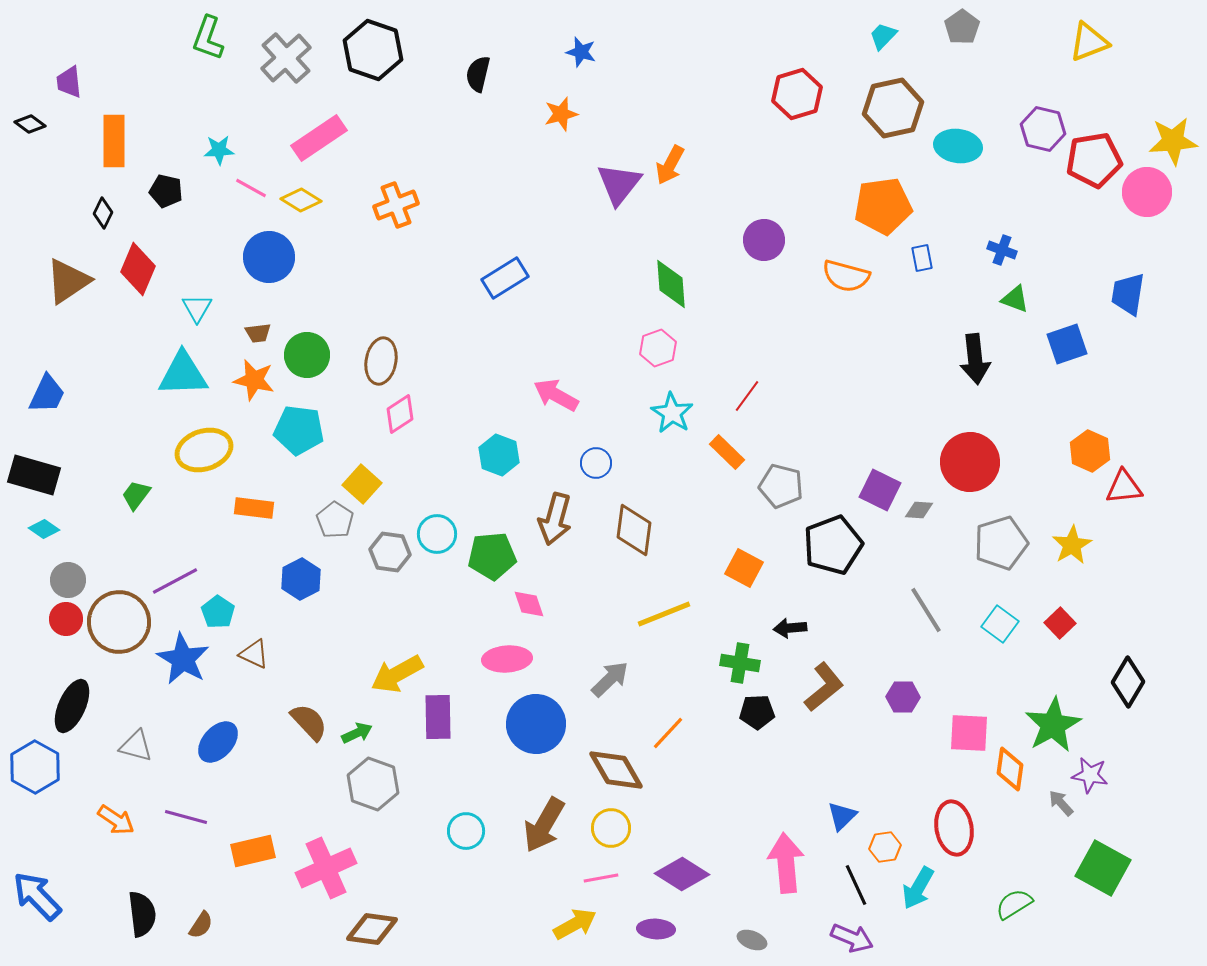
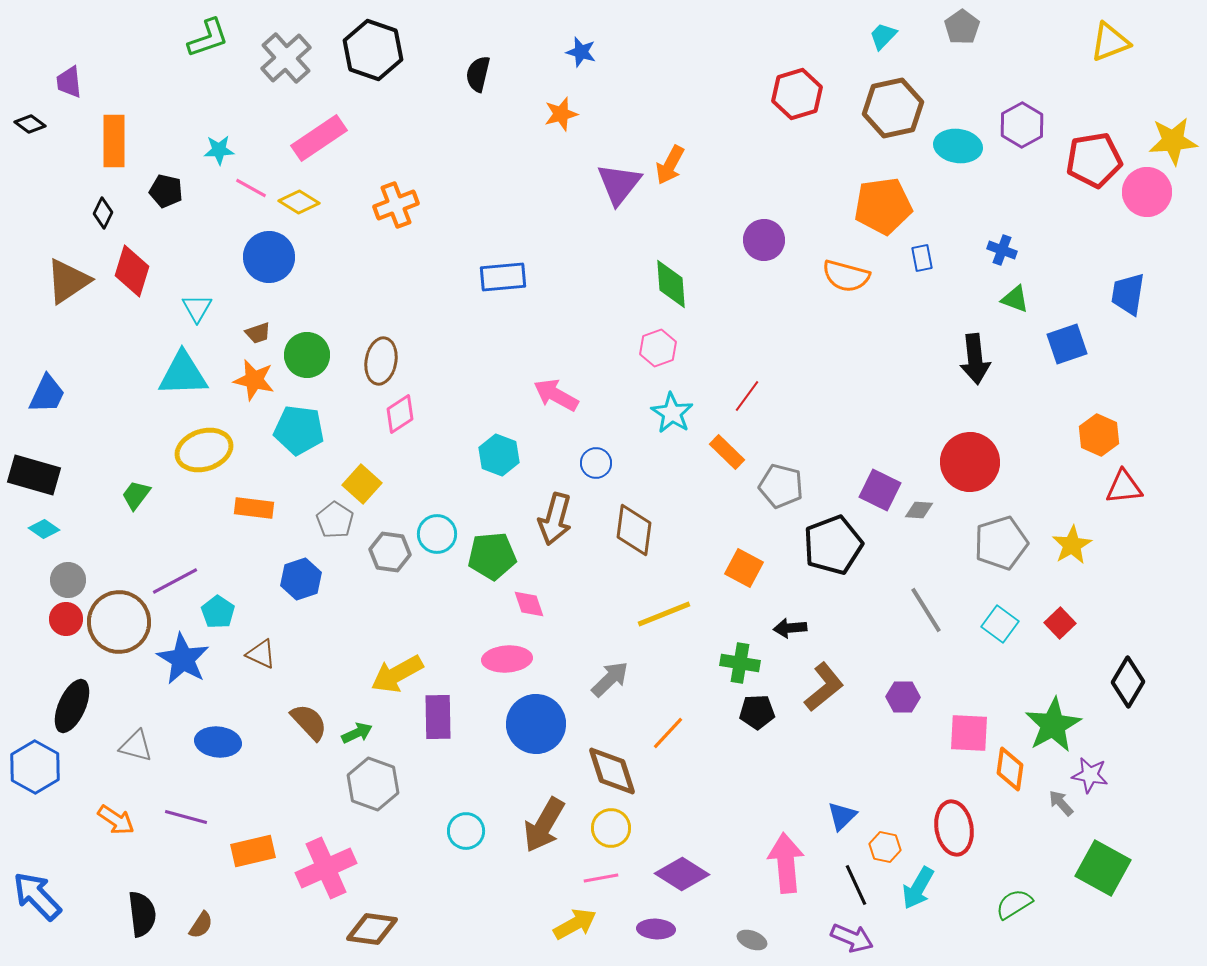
green L-shape at (208, 38): rotated 129 degrees counterclockwise
yellow triangle at (1089, 42): moved 21 px right
purple hexagon at (1043, 129): moved 21 px left, 4 px up; rotated 18 degrees clockwise
yellow diamond at (301, 200): moved 2 px left, 2 px down
red diamond at (138, 269): moved 6 px left, 2 px down; rotated 6 degrees counterclockwise
blue rectangle at (505, 278): moved 2 px left, 1 px up; rotated 27 degrees clockwise
brown trapezoid at (258, 333): rotated 12 degrees counterclockwise
orange hexagon at (1090, 451): moved 9 px right, 16 px up
blue hexagon at (301, 579): rotated 9 degrees clockwise
brown triangle at (254, 654): moved 7 px right
blue ellipse at (218, 742): rotated 54 degrees clockwise
brown diamond at (616, 770): moved 4 px left, 1 px down; rotated 12 degrees clockwise
orange hexagon at (885, 847): rotated 20 degrees clockwise
